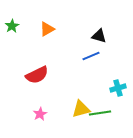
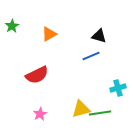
orange triangle: moved 2 px right, 5 px down
